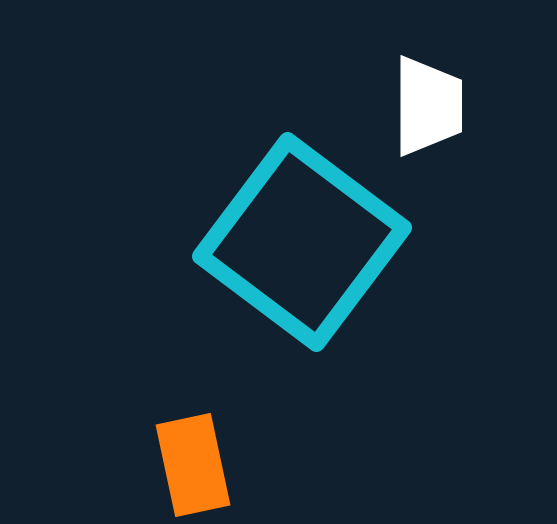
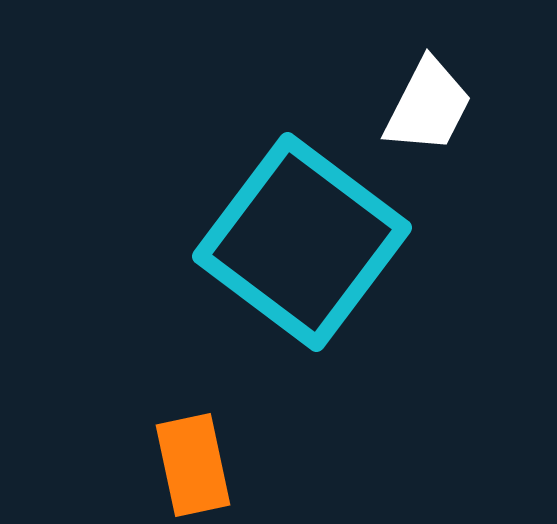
white trapezoid: rotated 27 degrees clockwise
